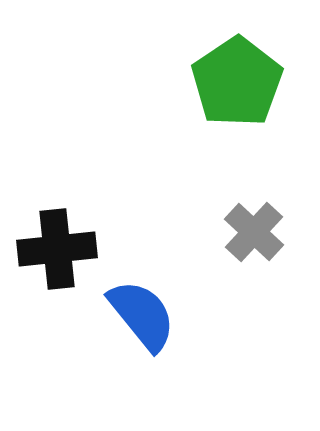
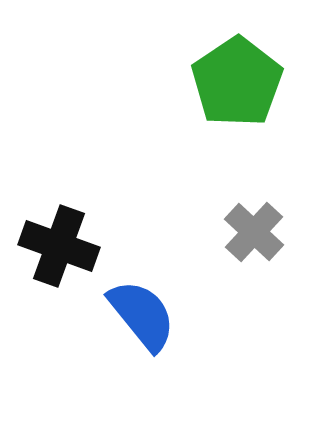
black cross: moved 2 px right, 3 px up; rotated 26 degrees clockwise
